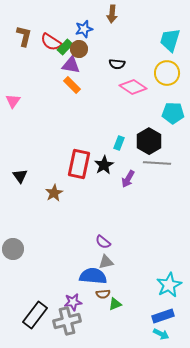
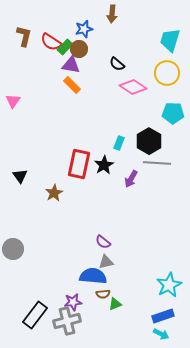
black semicircle: rotated 35 degrees clockwise
purple arrow: moved 3 px right
